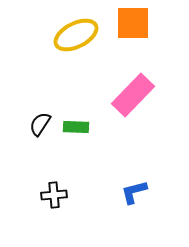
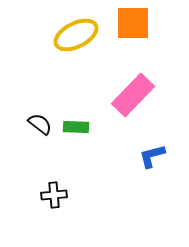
black semicircle: rotated 95 degrees clockwise
blue L-shape: moved 18 px right, 36 px up
